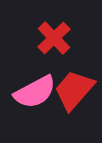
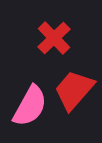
pink semicircle: moved 5 px left, 14 px down; rotated 33 degrees counterclockwise
